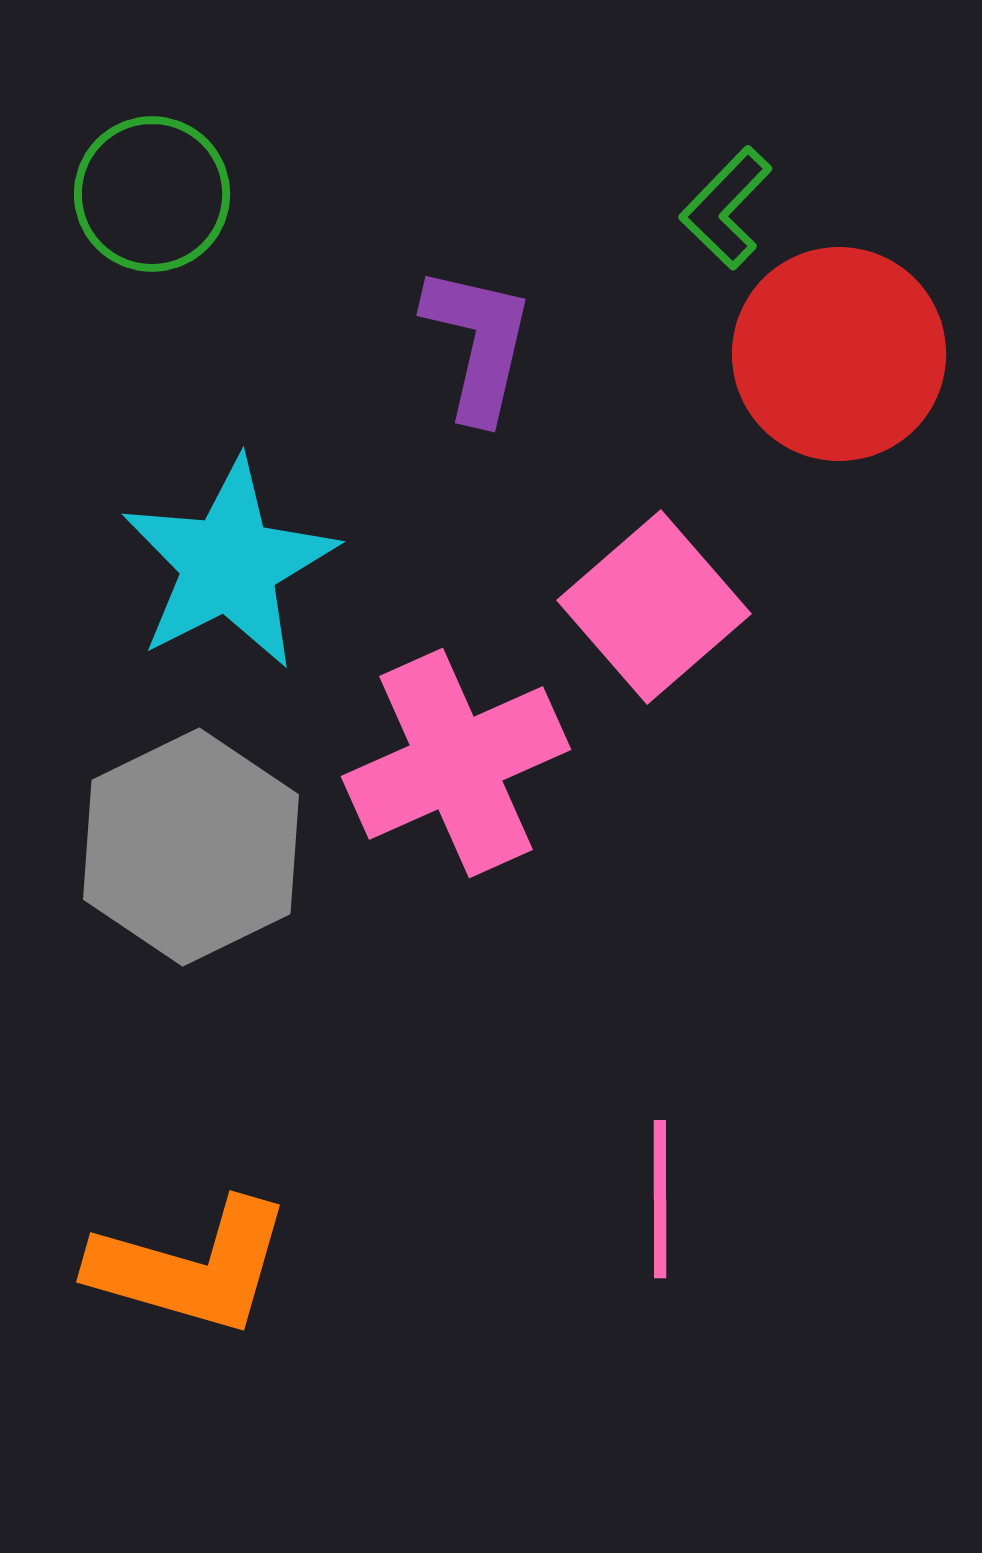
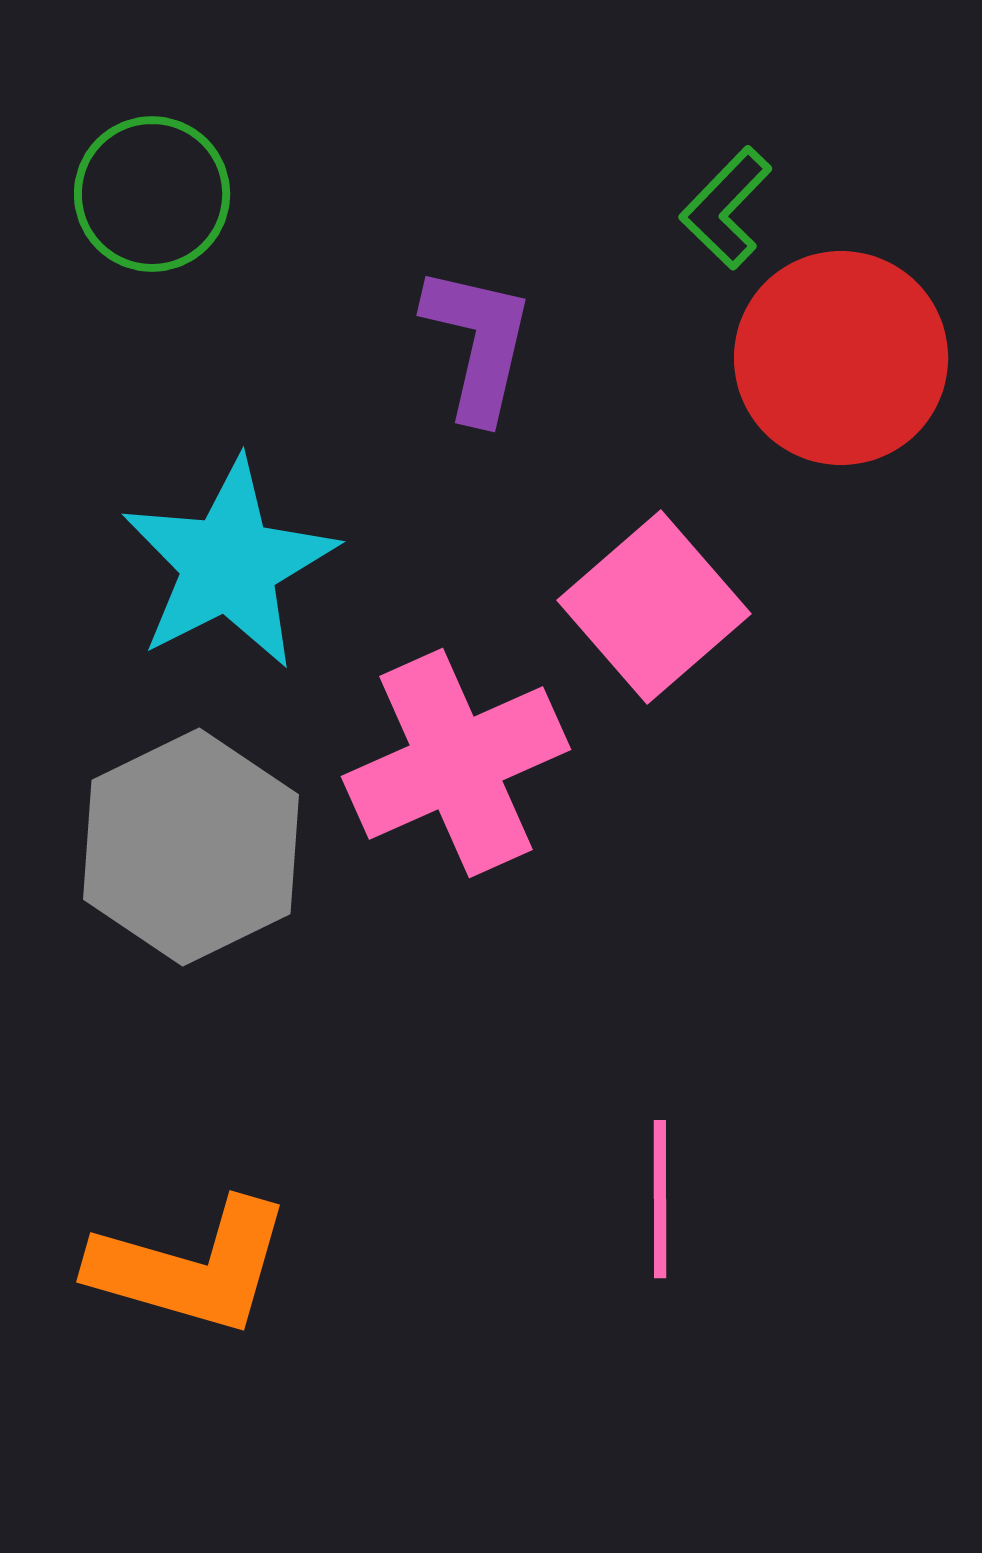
red circle: moved 2 px right, 4 px down
